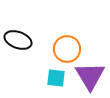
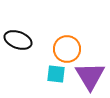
cyan square: moved 4 px up
